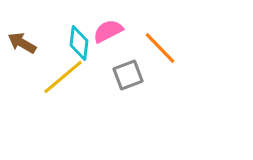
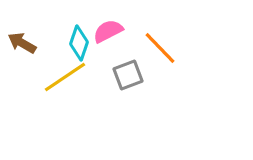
cyan diamond: rotated 12 degrees clockwise
yellow line: moved 2 px right; rotated 6 degrees clockwise
